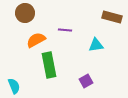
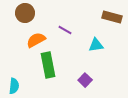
purple line: rotated 24 degrees clockwise
green rectangle: moved 1 px left
purple square: moved 1 px left, 1 px up; rotated 16 degrees counterclockwise
cyan semicircle: rotated 28 degrees clockwise
